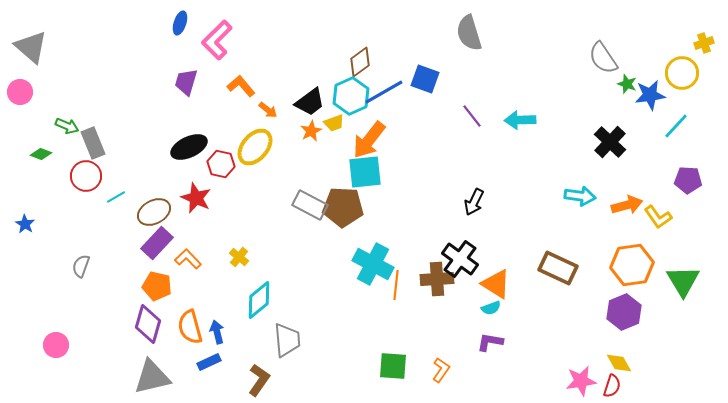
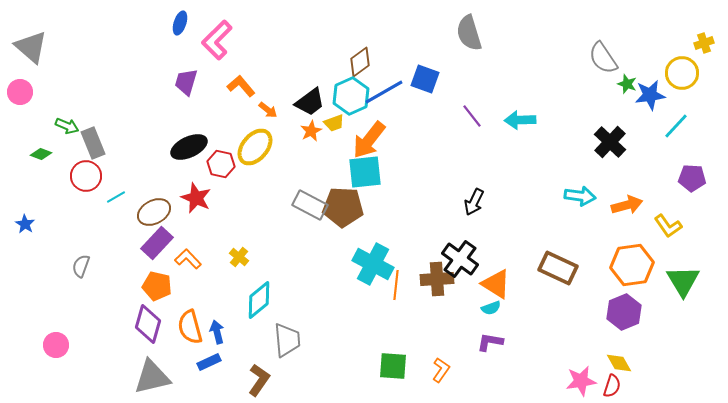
purple pentagon at (688, 180): moved 4 px right, 2 px up
yellow L-shape at (658, 217): moved 10 px right, 9 px down
